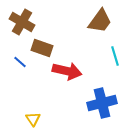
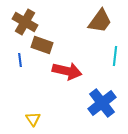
brown cross: moved 3 px right
brown rectangle: moved 3 px up
cyan line: rotated 24 degrees clockwise
blue line: moved 2 px up; rotated 40 degrees clockwise
blue cross: rotated 24 degrees counterclockwise
